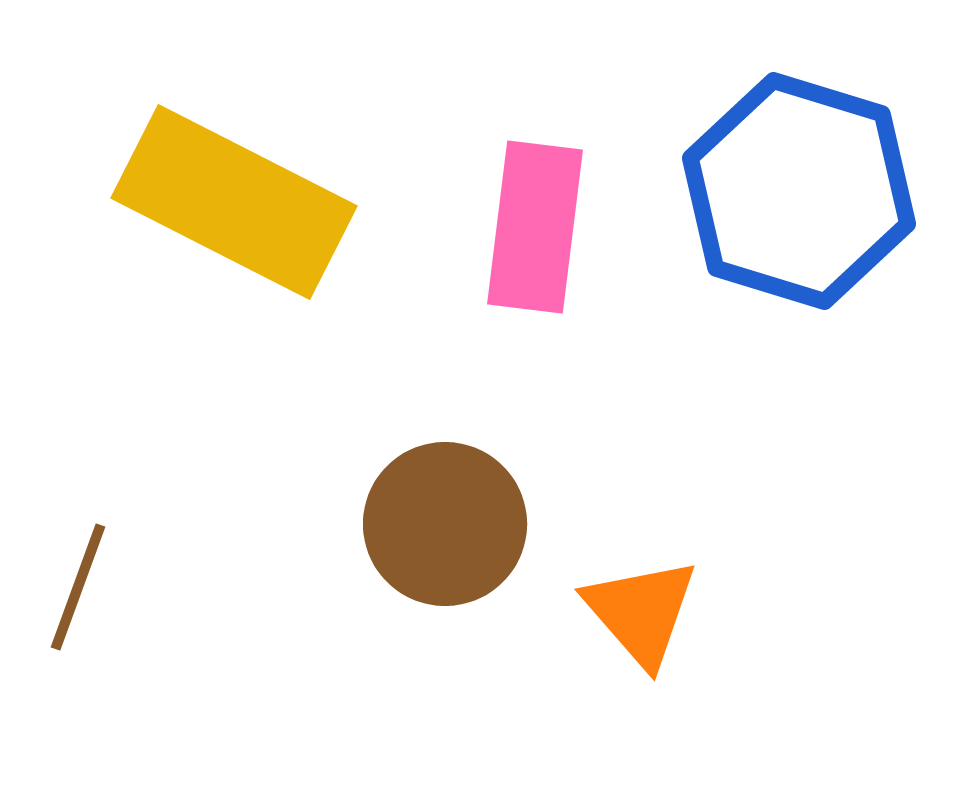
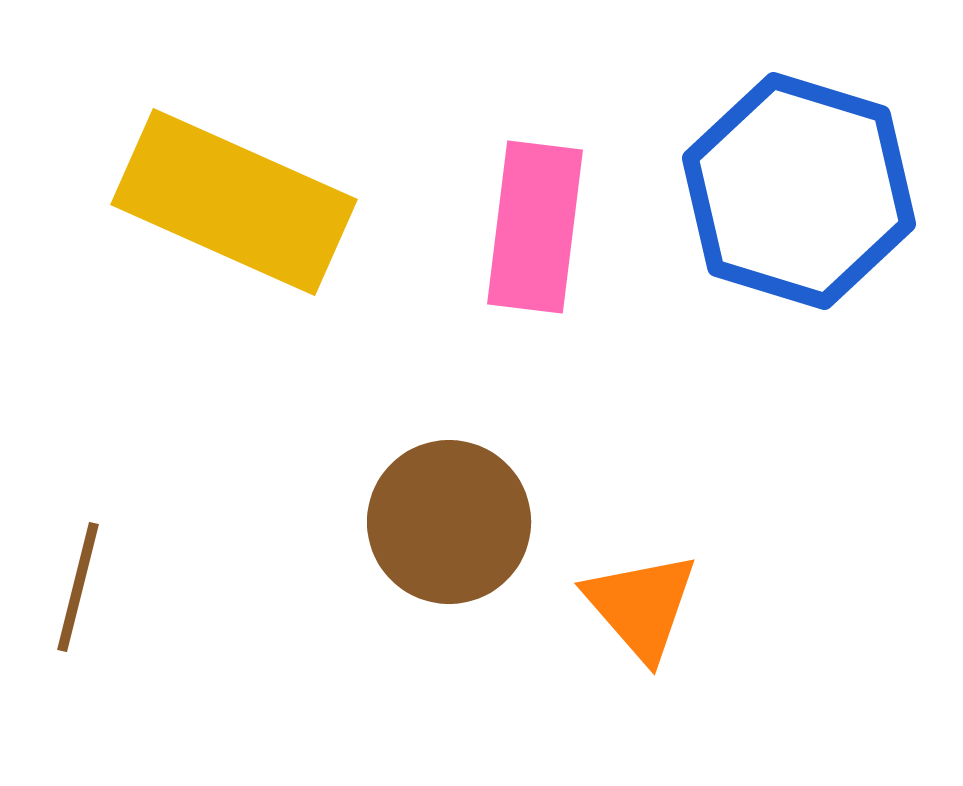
yellow rectangle: rotated 3 degrees counterclockwise
brown circle: moved 4 px right, 2 px up
brown line: rotated 6 degrees counterclockwise
orange triangle: moved 6 px up
